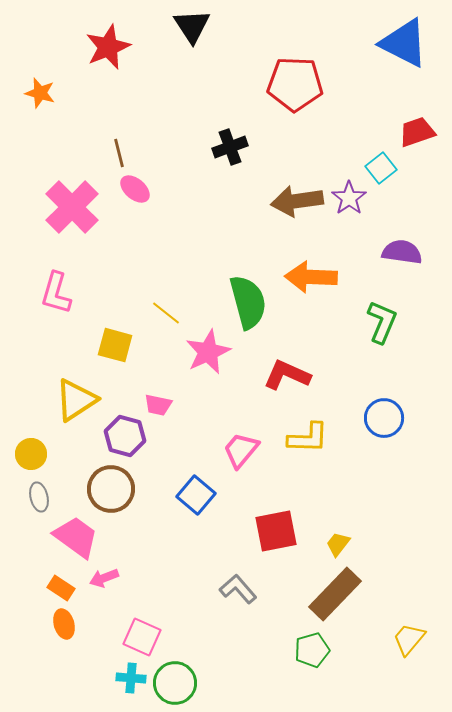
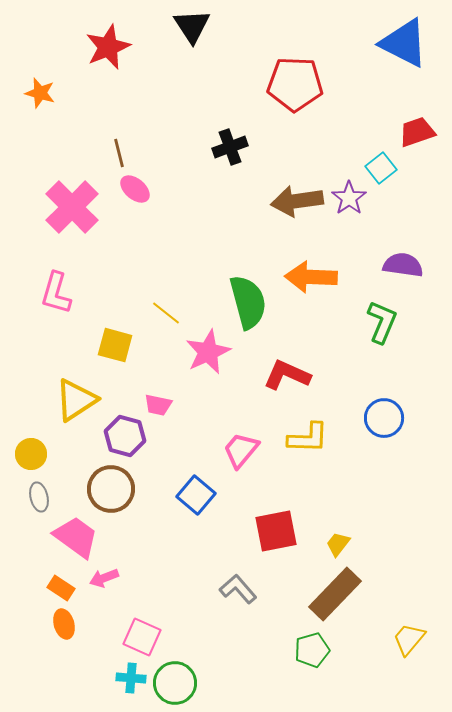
purple semicircle at (402, 252): moved 1 px right, 13 px down
